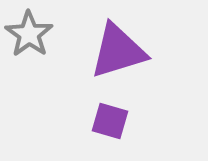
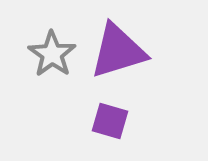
gray star: moved 23 px right, 20 px down
